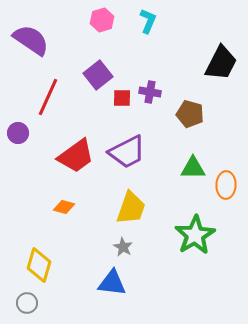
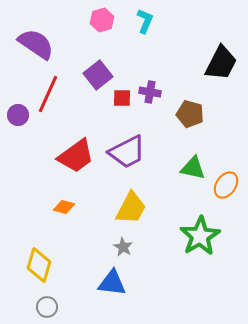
cyan L-shape: moved 3 px left
purple semicircle: moved 5 px right, 4 px down
red line: moved 3 px up
purple circle: moved 18 px up
green triangle: rotated 12 degrees clockwise
orange ellipse: rotated 32 degrees clockwise
yellow trapezoid: rotated 9 degrees clockwise
green star: moved 5 px right, 1 px down
gray circle: moved 20 px right, 4 px down
